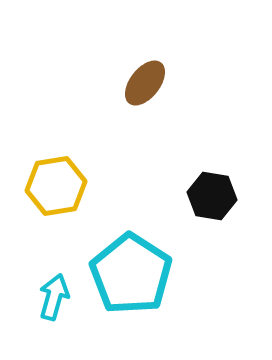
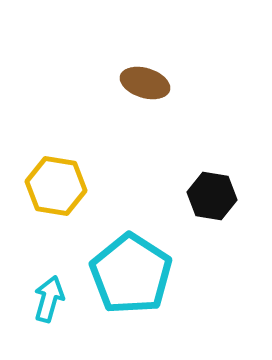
brown ellipse: rotated 69 degrees clockwise
yellow hexagon: rotated 18 degrees clockwise
cyan arrow: moved 5 px left, 2 px down
